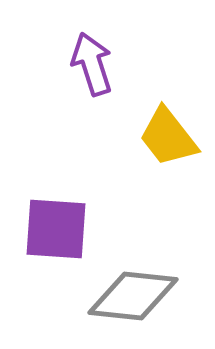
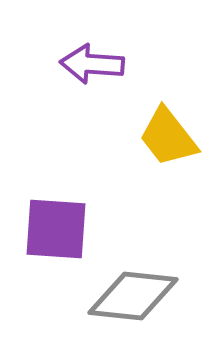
purple arrow: rotated 68 degrees counterclockwise
